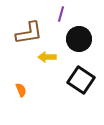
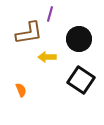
purple line: moved 11 px left
